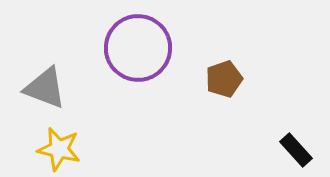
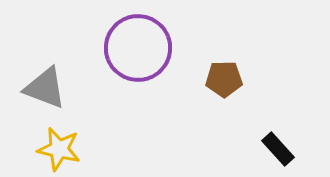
brown pentagon: rotated 18 degrees clockwise
black rectangle: moved 18 px left, 1 px up
